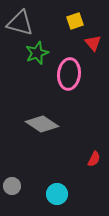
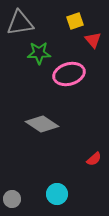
gray triangle: rotated 24 degrees counterclockwise
red triangle: moved 3 px up
green star: moved 2 px right; rotated 20 degrees clockwise
pink ellipse: rotated 68 degrees clockwise
red semicircle: rotated 21 degrees clockwise
gray circle: moved 13 px down
